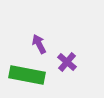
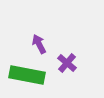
purple cross: moved 1 px down
